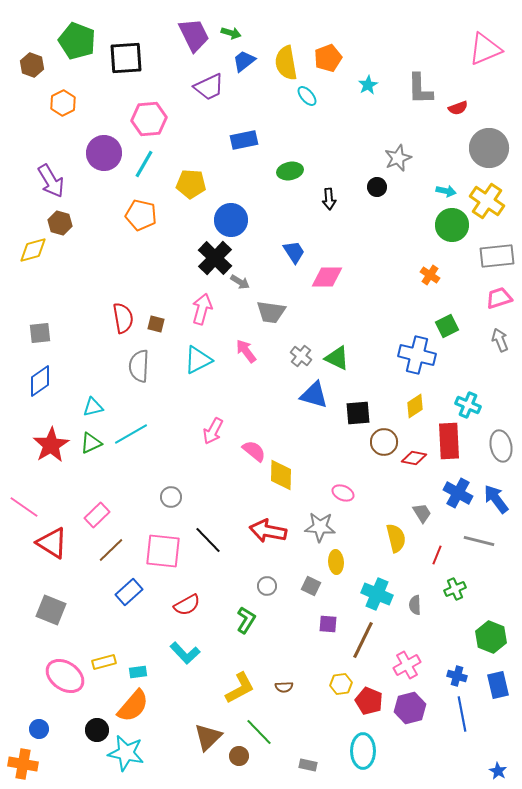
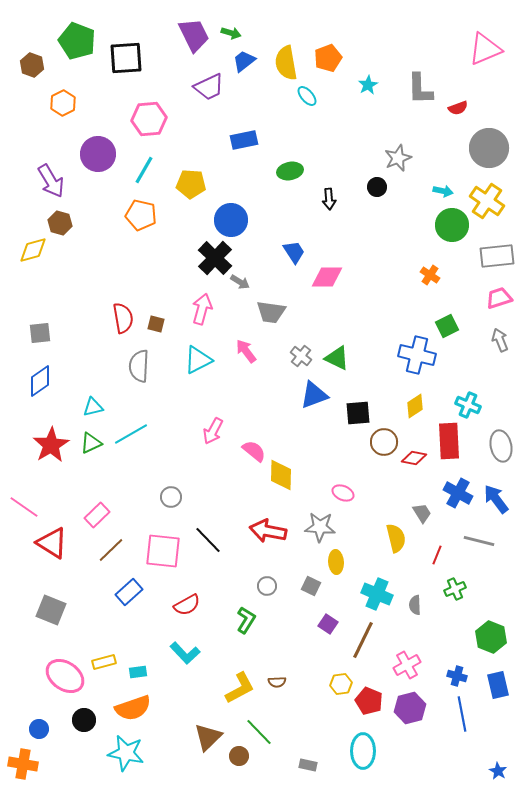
purple circle at (104, 153): moved 6 px left, 1 px down
cyan line at (144, 164): moved 6 px down
cyan arrow at (446, 191): moved 3 px left
blue triangle at (314, 395): rotated 36 degrees counterclockwise
purple square at (328, 624): rotated 30 degrees clockwise
brown semicircle at (284, 687): moved 7 px left, 5 px up
orange semicircle at (133, 706): moved 2 px down; rotated 30 degrees clockwise
black circle at (97, 730): moved 13 px left, 10 px up
